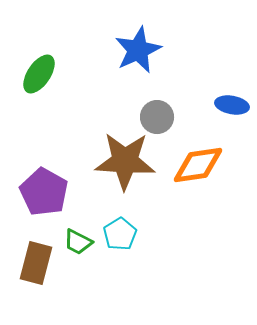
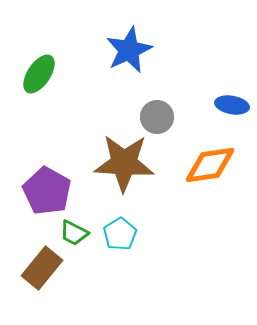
blue star: moved 9 px left
brown star: moved 1 px left, 2 px down
orange diamond: moved 12 px right
purple pentagon: moved 3 px right, 1 px up
green trapezoid: moved 4 px left, 9 px up
brown rectangle: moved 6 px right, 5 px down; rotated 24 degrees clockwise
